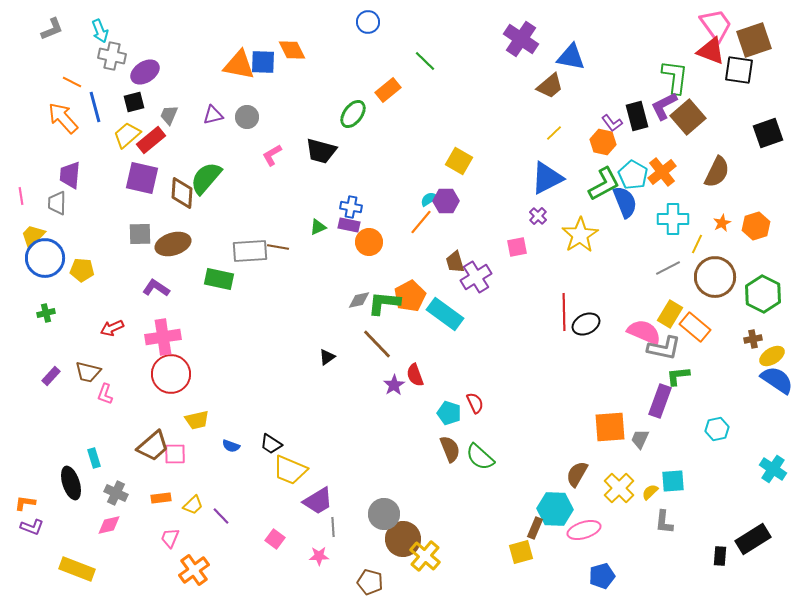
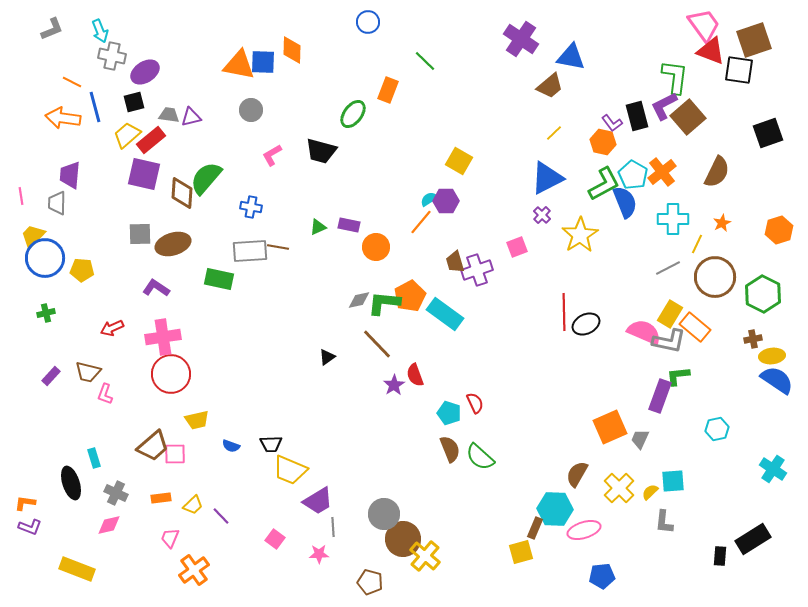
pink trapezoid at (716, 25): moved 12 px left
orange diamond at (292, 50): rotated 28 degrees clockwise
orange rectangle at (388, 90): rotated 30 degrees counterclockwise
gray trapezoid at (169, 115): rotated 75 degrees clockwise
purple triangle at (213, 115): moved 22 px left, 2 px down
gray circle at (247, 117): moved 4 px right, 7 px up
orange arrow at (63, 118): rotated 40 degrees counterclockwise
purple square at (142, 178): moved 2 px right, 4 px up
blue cross at (351, 207): moved 100 px left
purple cross at (538, 216): moved 4 px right, 1 px up
orange hexagon at (756, 226): moved 23 px right, 4 px down
orange circle at (369, 242): moved 7 px right, 5 px down
pink square at (517, 247): rotated 10 degrees counterclockwise
purple cross at (476, 277): moved 1 px right, 7 px up; rotated 12 degrees clockwise
gray L-shape at (664, 348): moved 5 px right, 7 px up
yellow ellipse at (772, 356): rotated 25 degrees clockwise
purple rectangle at (660, 401): moved 5 px up
orange square at (610, 427): rotated 20 degrees counterclockwise
black trapezoid at (271, 444): rotated 35 degrees counterclockwise
purple L-shape at (32, 527): moved 2 px left
pink star at (319, 556): moved 2 px up
blue pentagon at (602, 576): rotated 10 degrees clockwise
